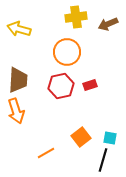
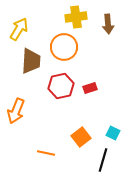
brown arrow: rotated 72 degrees counterclockwise
yellow arrow: rotated 105 degrees clockwise
orange circle: moved 3 px left, 5 px up
brown trapezoid: moved 13 px right, 19 px up
red rectangle: moved 3 px down
orange arrow: rotated 40 degrees clockwise
cyan square: moved 3 px right, 5 px up; rotated 16 degrees clockwise
orange line: rotated 42 degrees clockwise
